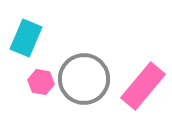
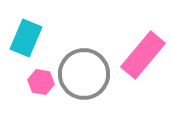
gray circle: moved 5 px up
pink rectangle: moved 31 px up
